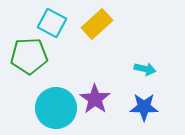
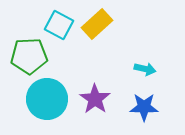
cyan square: moved 7 px right, 2 px down
cyan circle: moved 9 px left, 9 px up
